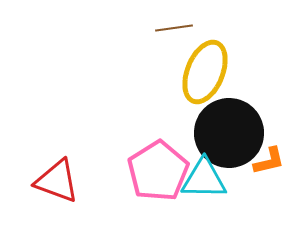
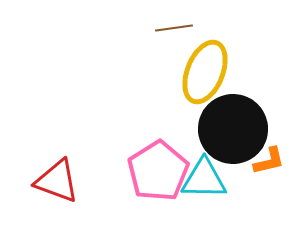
black circle: moved 4 px right, 4 px up
